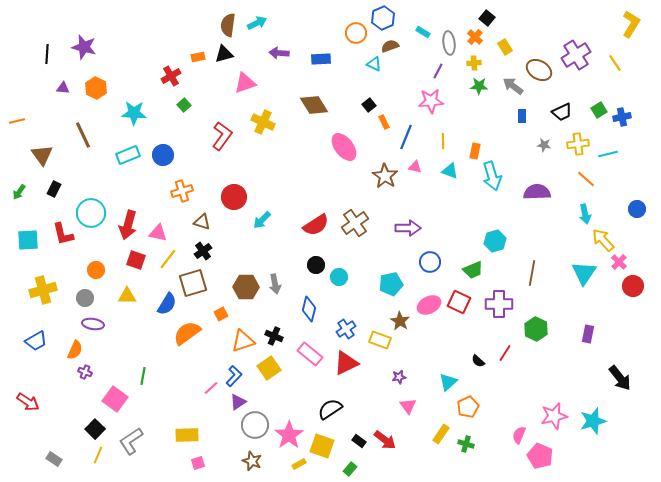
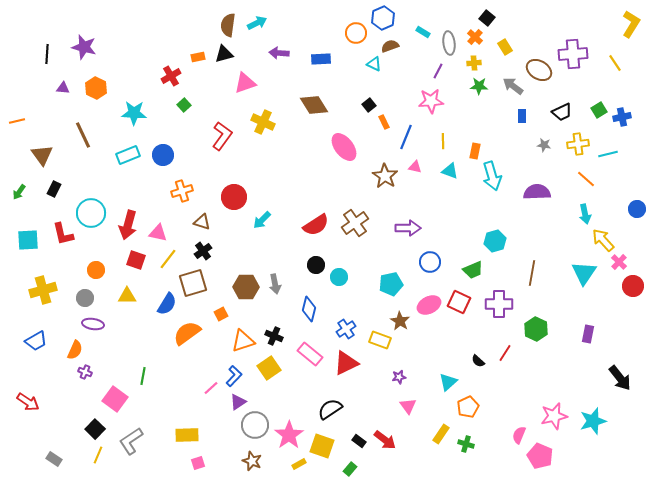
purple cross at (576, 55): moved 3 px left, 1 px up; rotated 28 degrees clockwise
